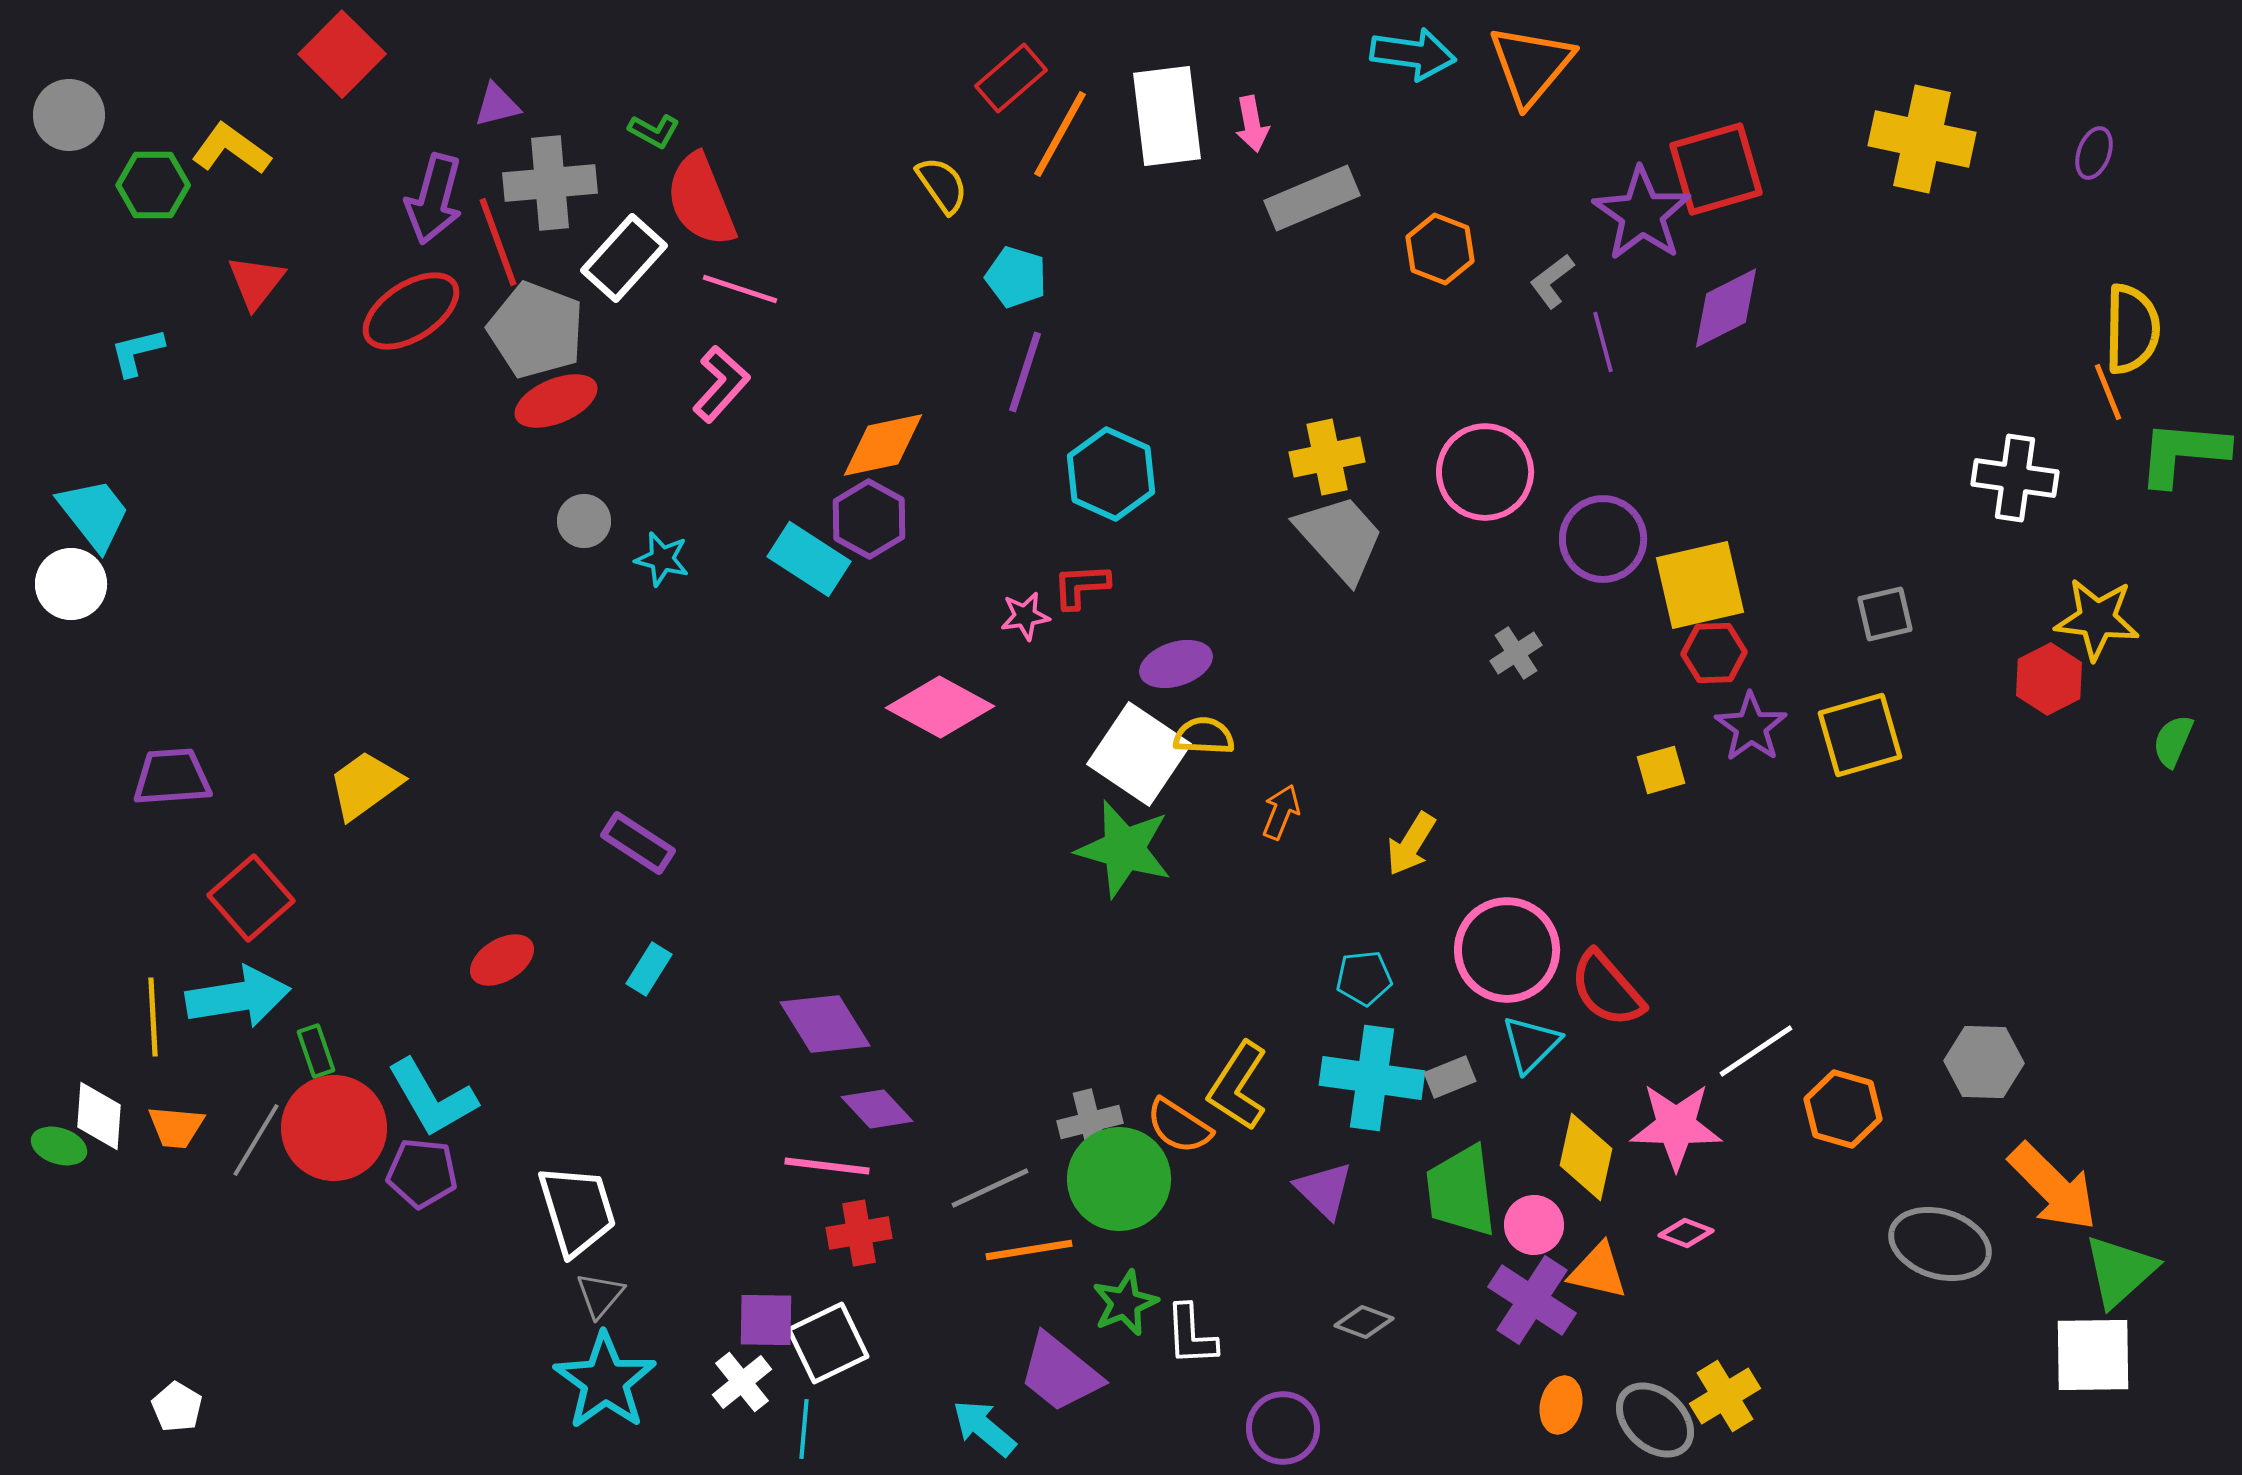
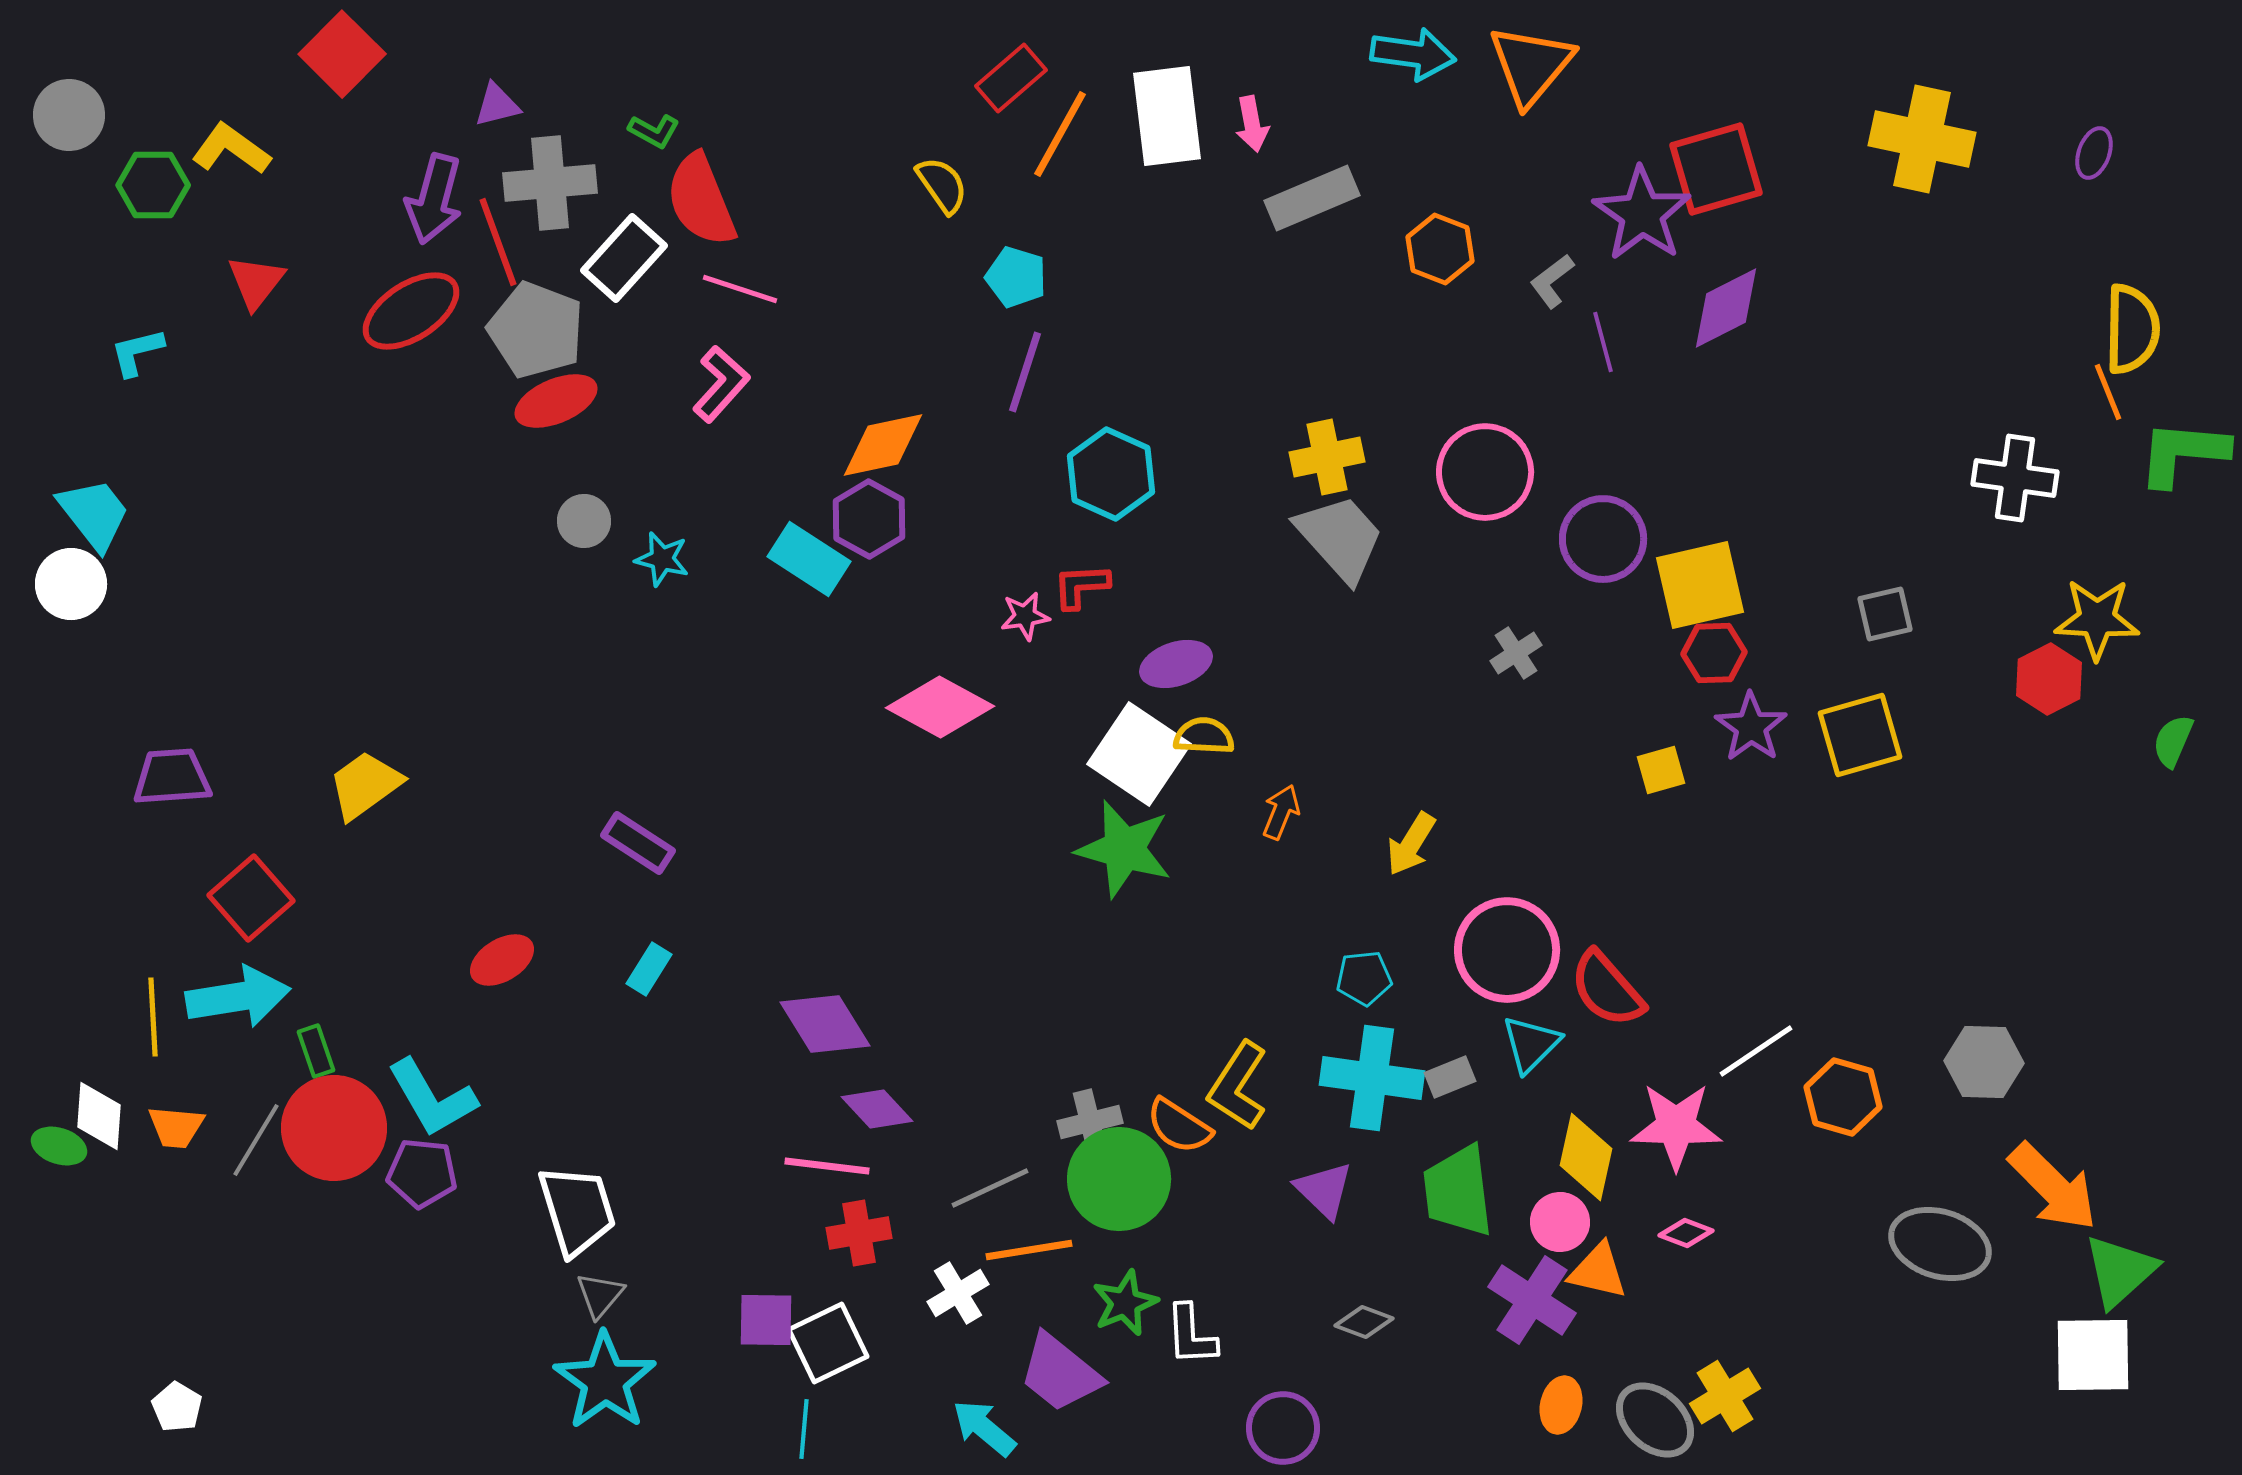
yellow star at (2097, 619): rotated 4 degrees counterclockwise
orange hexagon at (1843, 1109): moved 12 px up
green trapezoid at (1461, 1191): moved 3 px left
pink circle at (1534, 1225): moved 26 px right, 3 px up
white cross at (742, 1382): moved 216 px right, 89 px up; rotated 8 degrees clockwise
